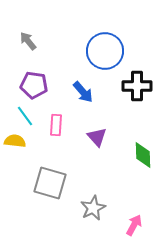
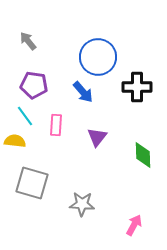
blue circle: moved 7 px left, 6 px down
black cross: moved 1 px down
purple triangle: rotated 20 degrees clockwise
gray square: moved 18 px left
gray star: moved 11 px left, 4 px up; rotated 30 degrees clockwise
